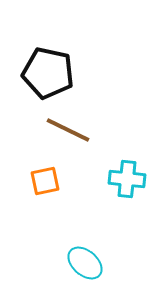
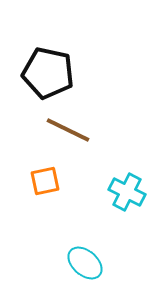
cyan cross: moved 13 px down; rotated 21 degrees clockwise
